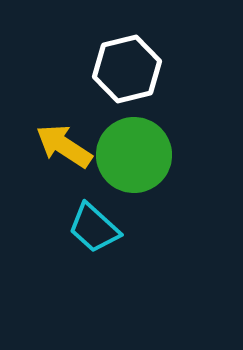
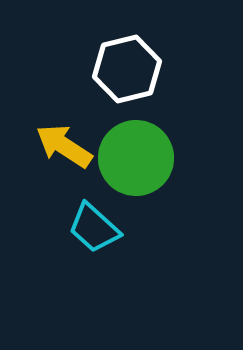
green circle: moved 2 px right, 3 px down
